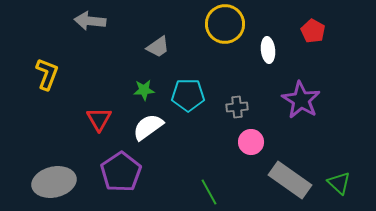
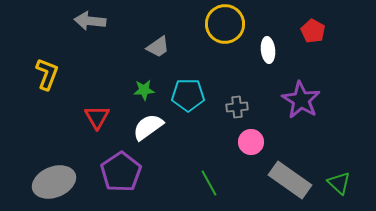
red triangle: moved 2 px left, 2 px up
gray ellipse: rotated 9 degrees counterclockwise
green line: moved 9 px up
